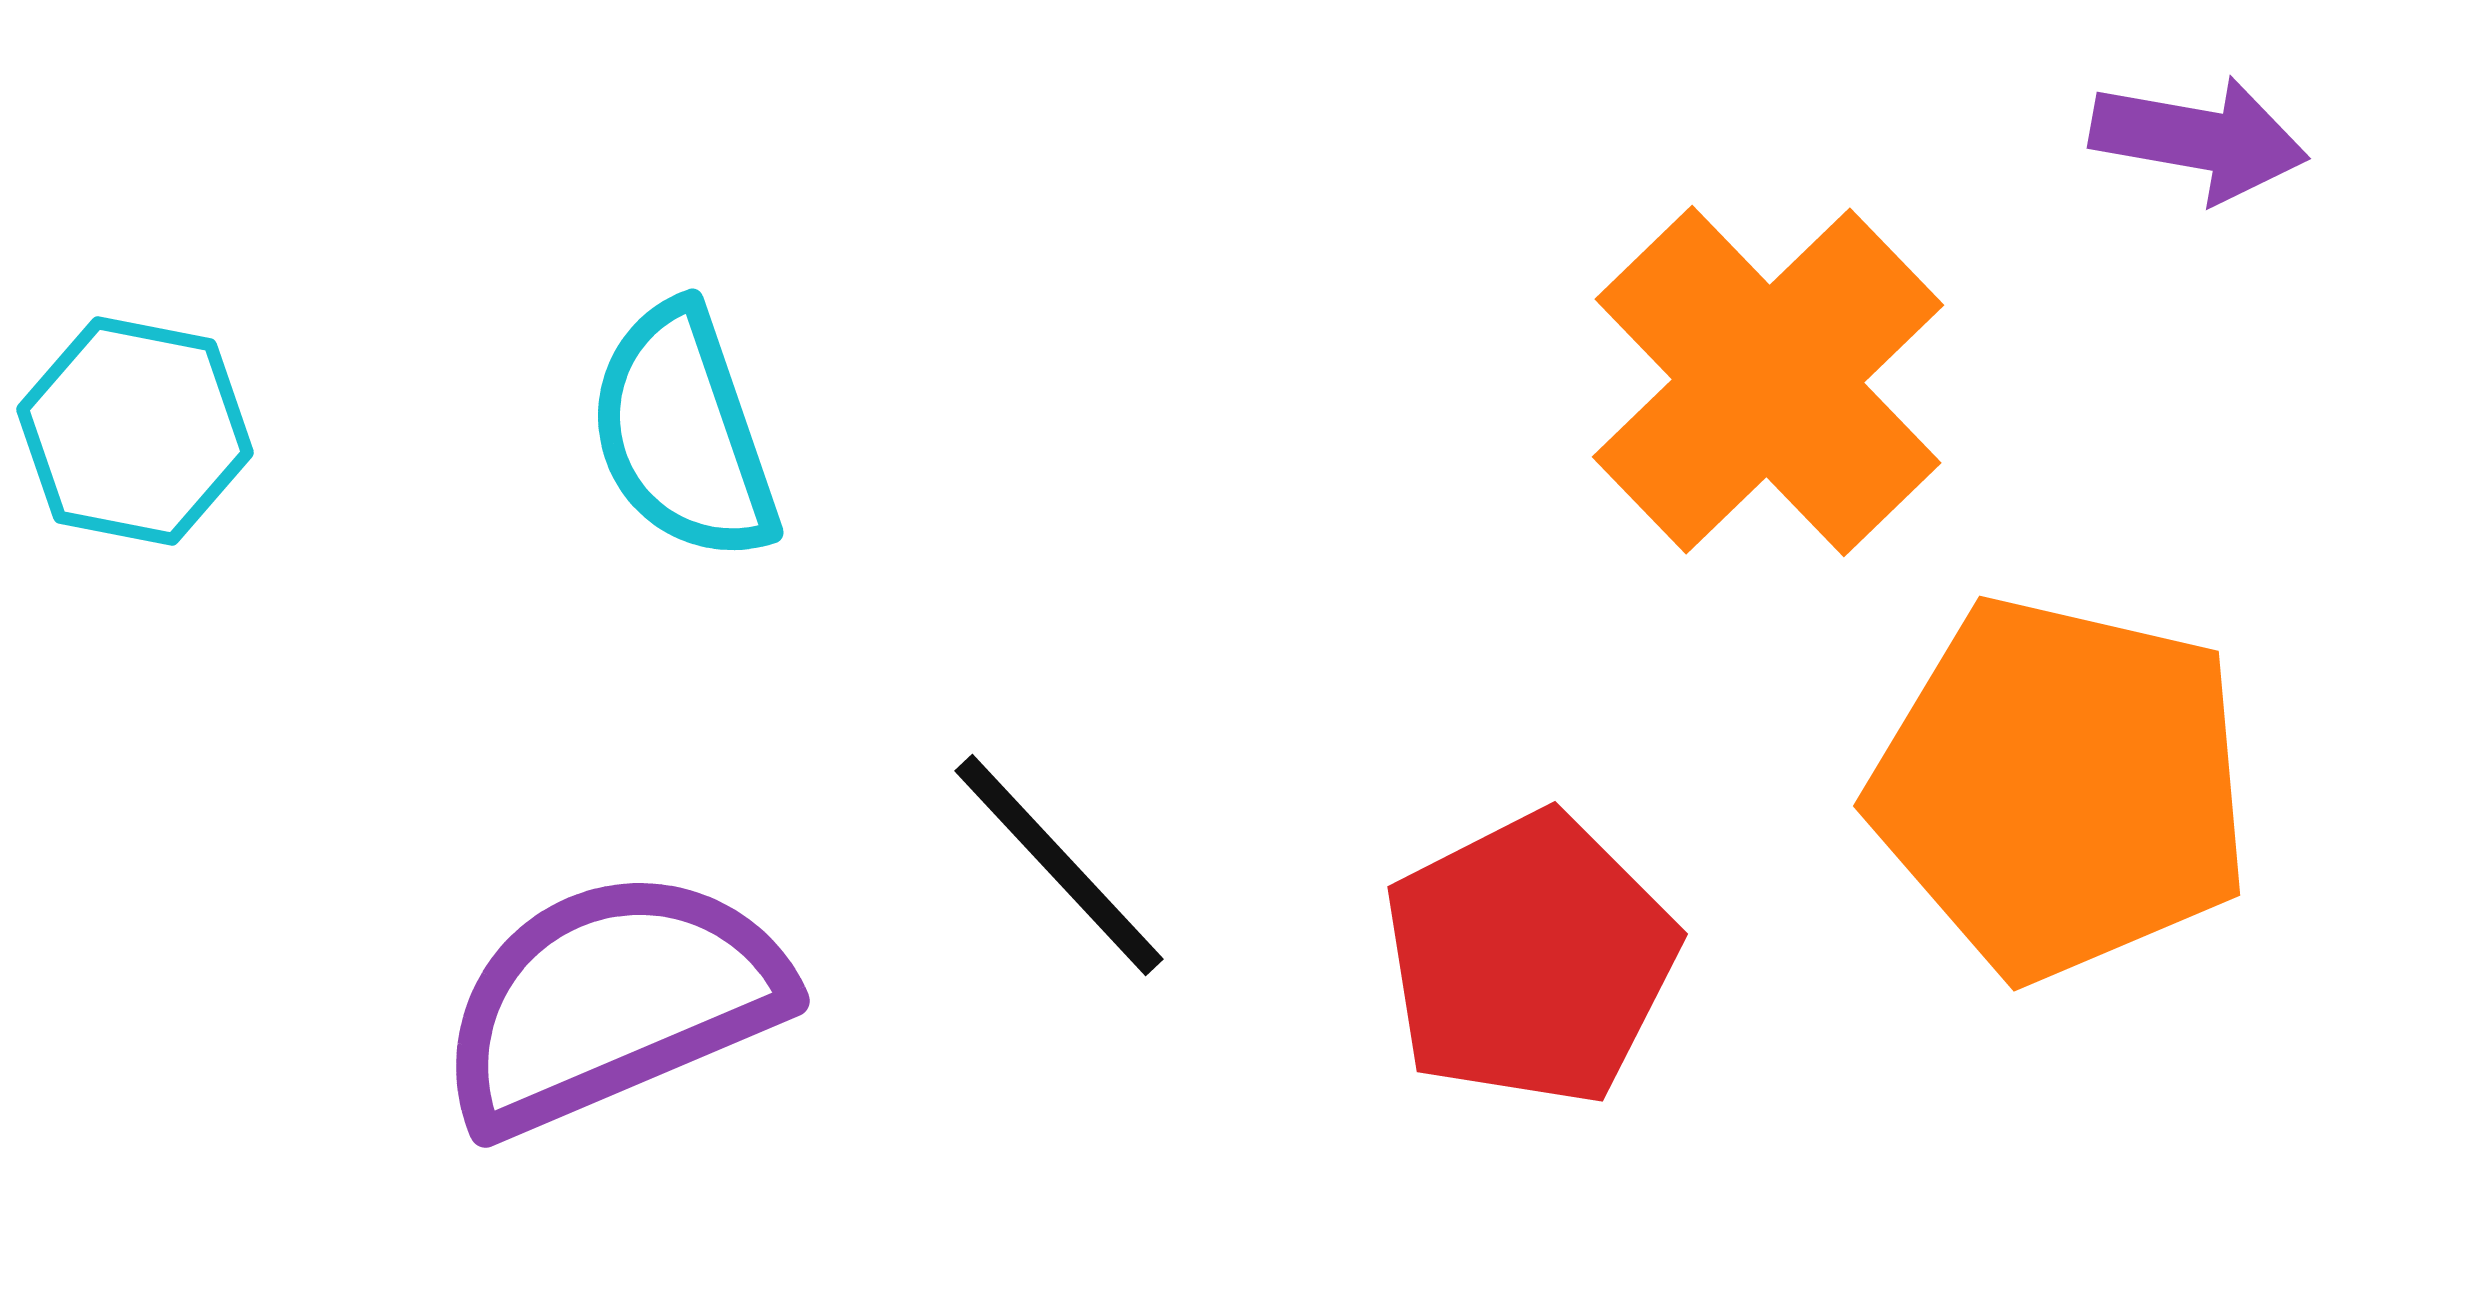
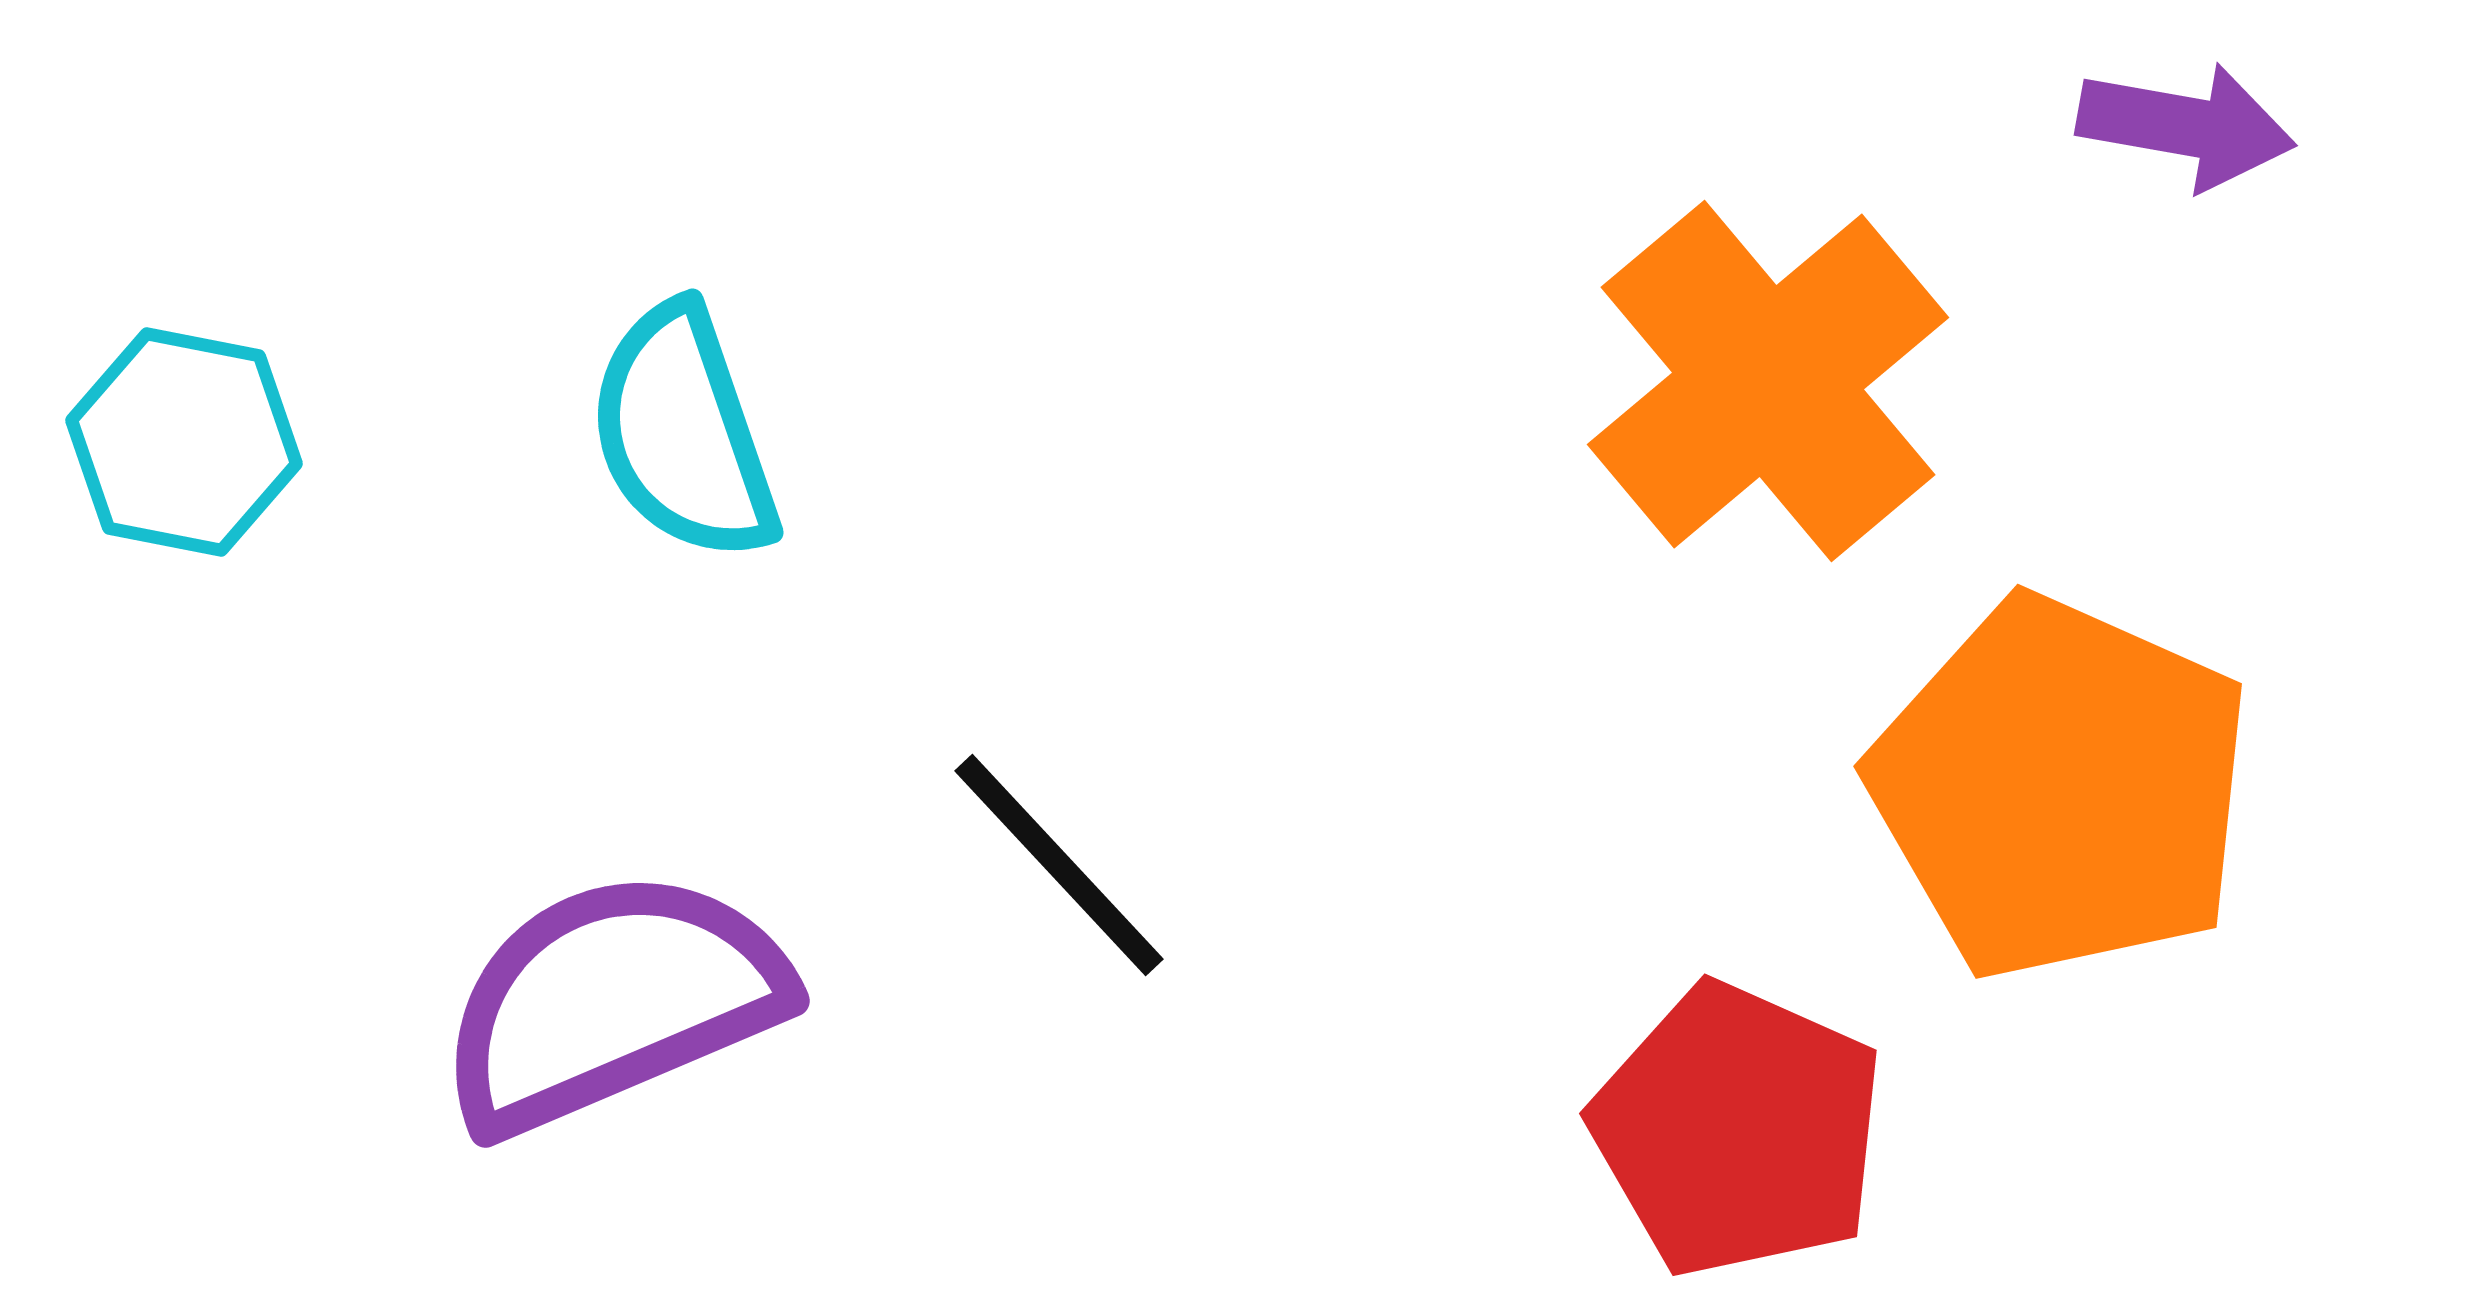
purple arrow: moved 13 px left, 13 px up
orange cross: rotated 4 degrees clockwise
cyan hexagon: moved 49 px right, 11 px down
orange pentagon: rotated 11 degrees clockwise
red pentagon: moved 208 px right, 171 px down; rotated 21 degrees counterclockwise
